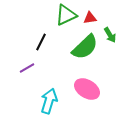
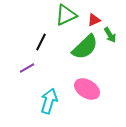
red triangle: moved 4 px right, 2 px down; rotated 16 degrees counterclockwise
